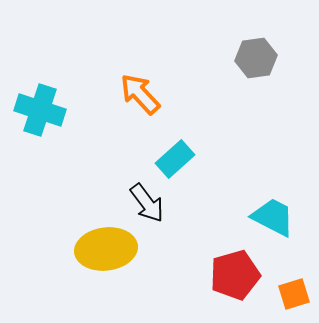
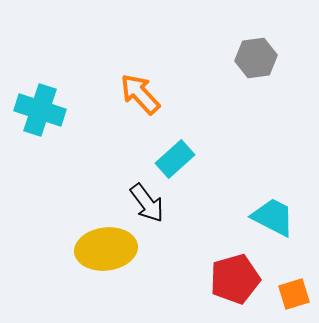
red pentagon: moved 4 px down
